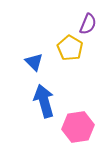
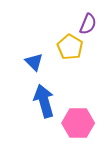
yellow pentagon: moved 1 px up
pink hexagon: moved 4 px up; rotated 8 degrees clockwise
